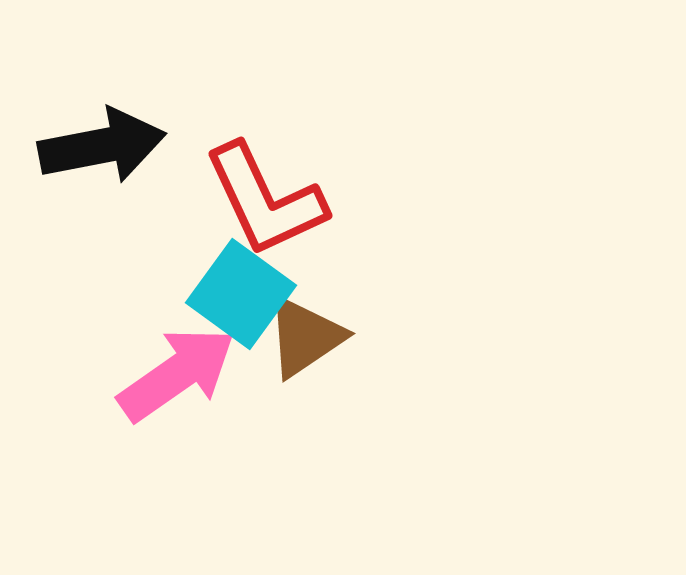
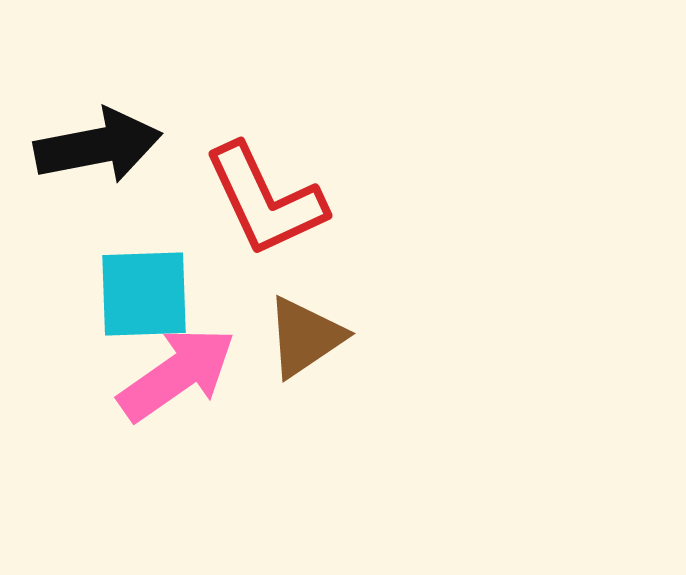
black arrow: moved 4 px left
cyan square: moved 97 px left; rotated 38 degrees counterclockwise
